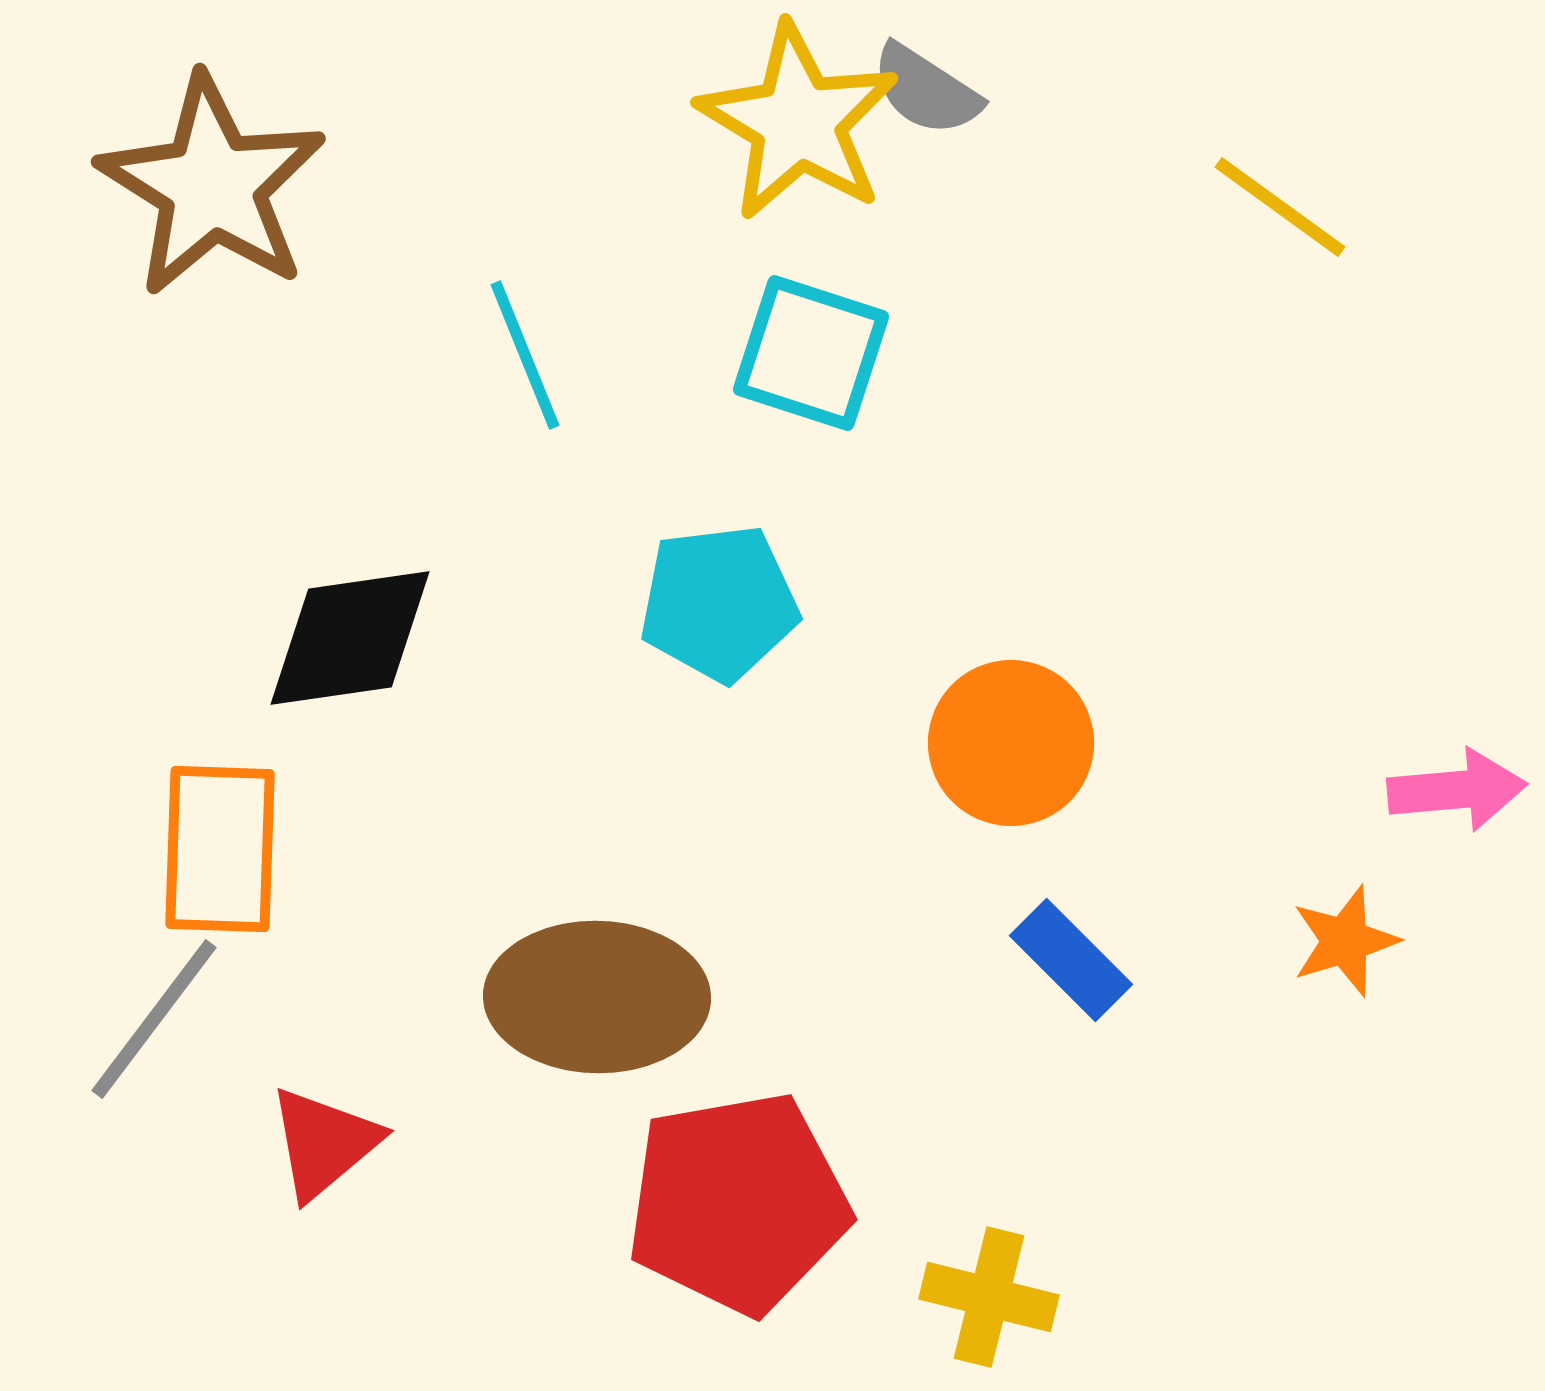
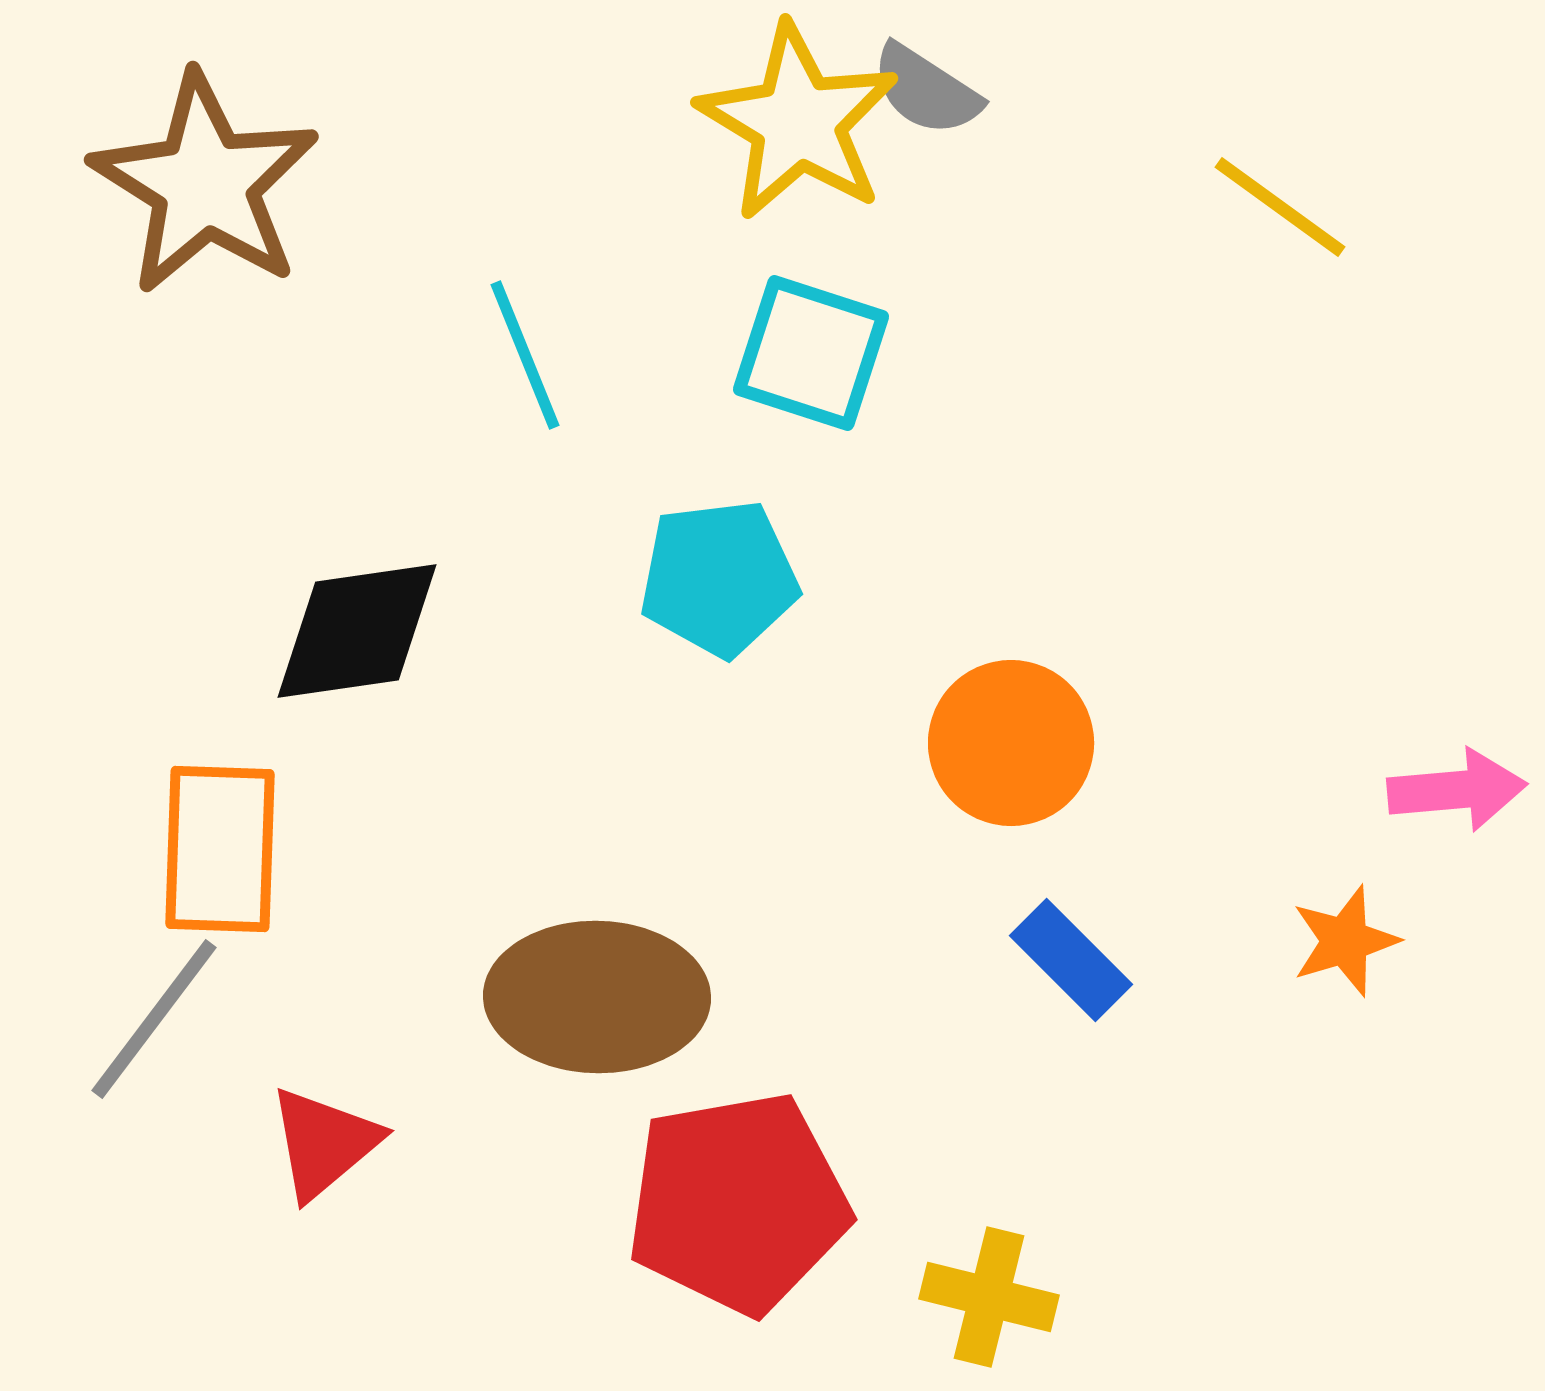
brown star: moved 7 px left, 2 px up
cyan pentagon: moved 25 px up
black diamond: moved 7 px right, 7 px up
